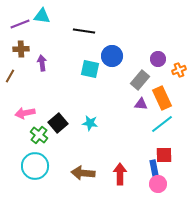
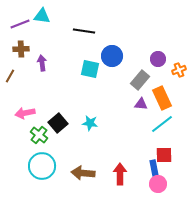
cyan circle: moved 7 px right
